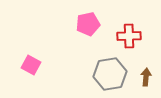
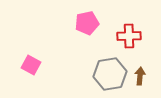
pink pentagon: moved 1 px left, 1 px up
brown arrow: moved 6 px left, 1 px up
